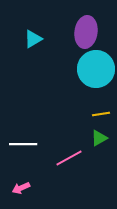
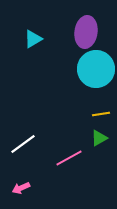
white line: rotated 36 degrees counterclockwise
